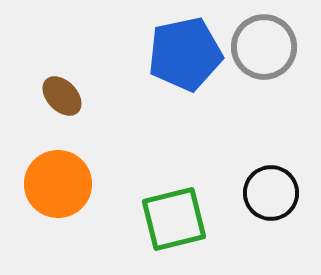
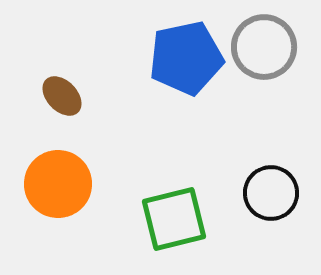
blue pentagon: moved 1 px right, 4 px down
